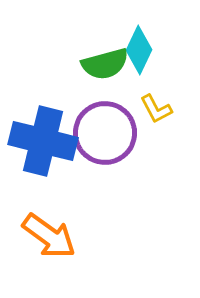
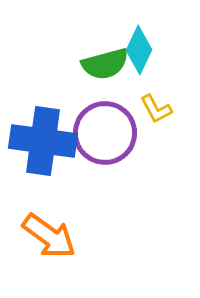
blue cross: rotated 6 degrees counterclockwise
